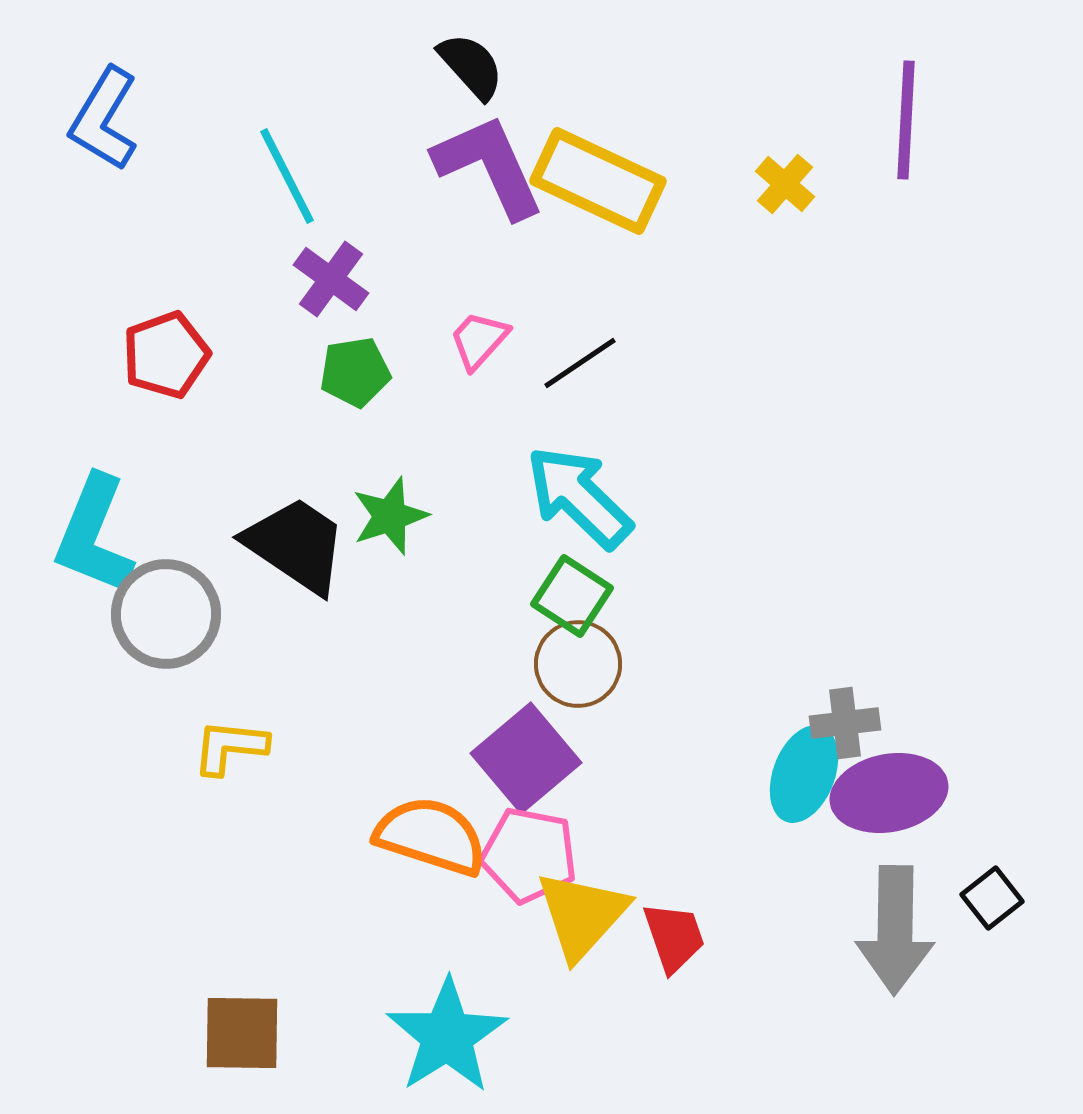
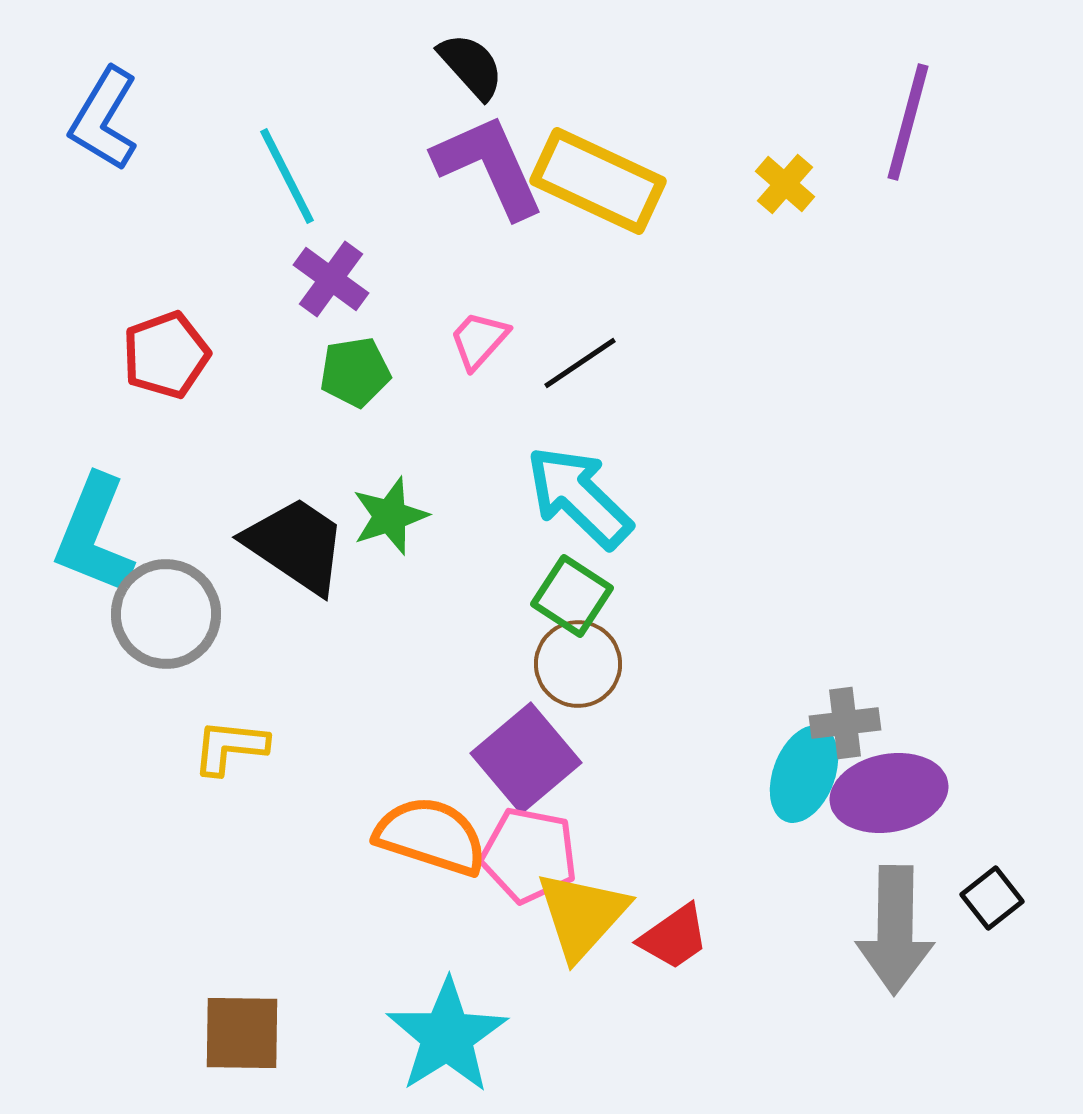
purple line: moved 2 px right, 2 px down; rotated 12 degrees clockwise
red trapezoid: rotated 74 degrees clockwise
